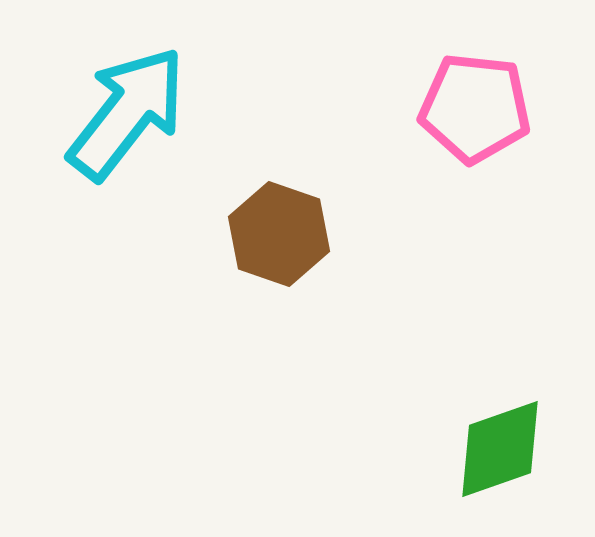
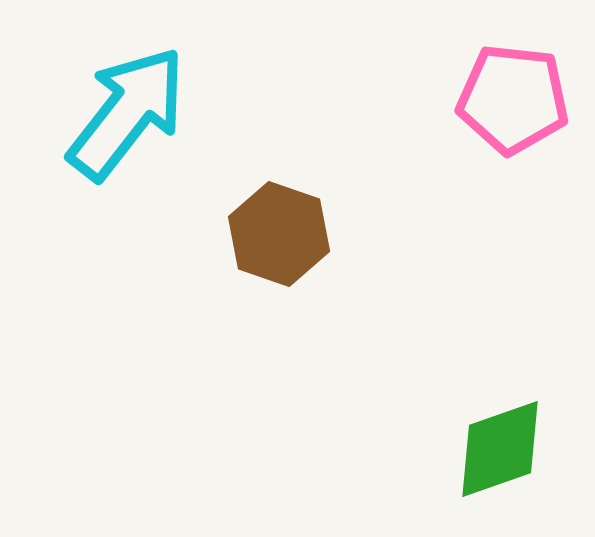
pink pentagon: moved 38 px right, 9 px up
